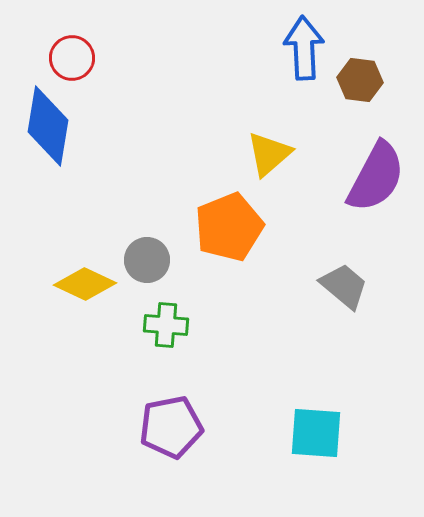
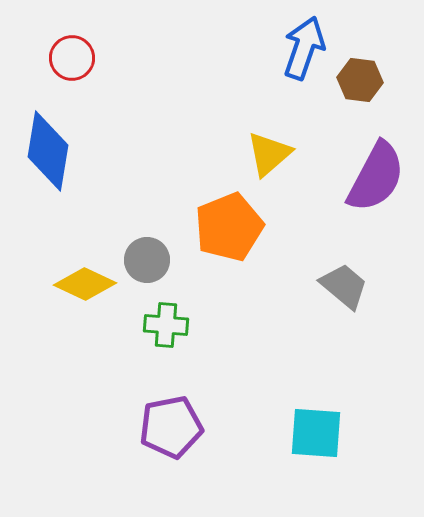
blue arrow: rotated 22 degrees clockwise
blue diamond: moved 25 px down
